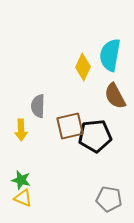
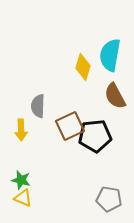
yellow diamond: rotated 8 degrees counterclockwise
brown square: rotated 12 degrees counterclockwise
